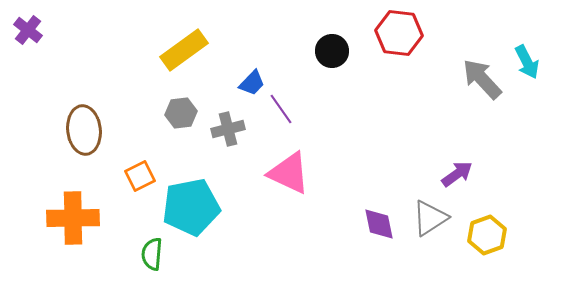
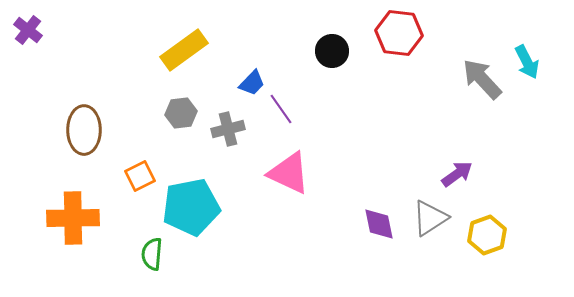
brown ellipse: rotated 6 degrees clockwise
